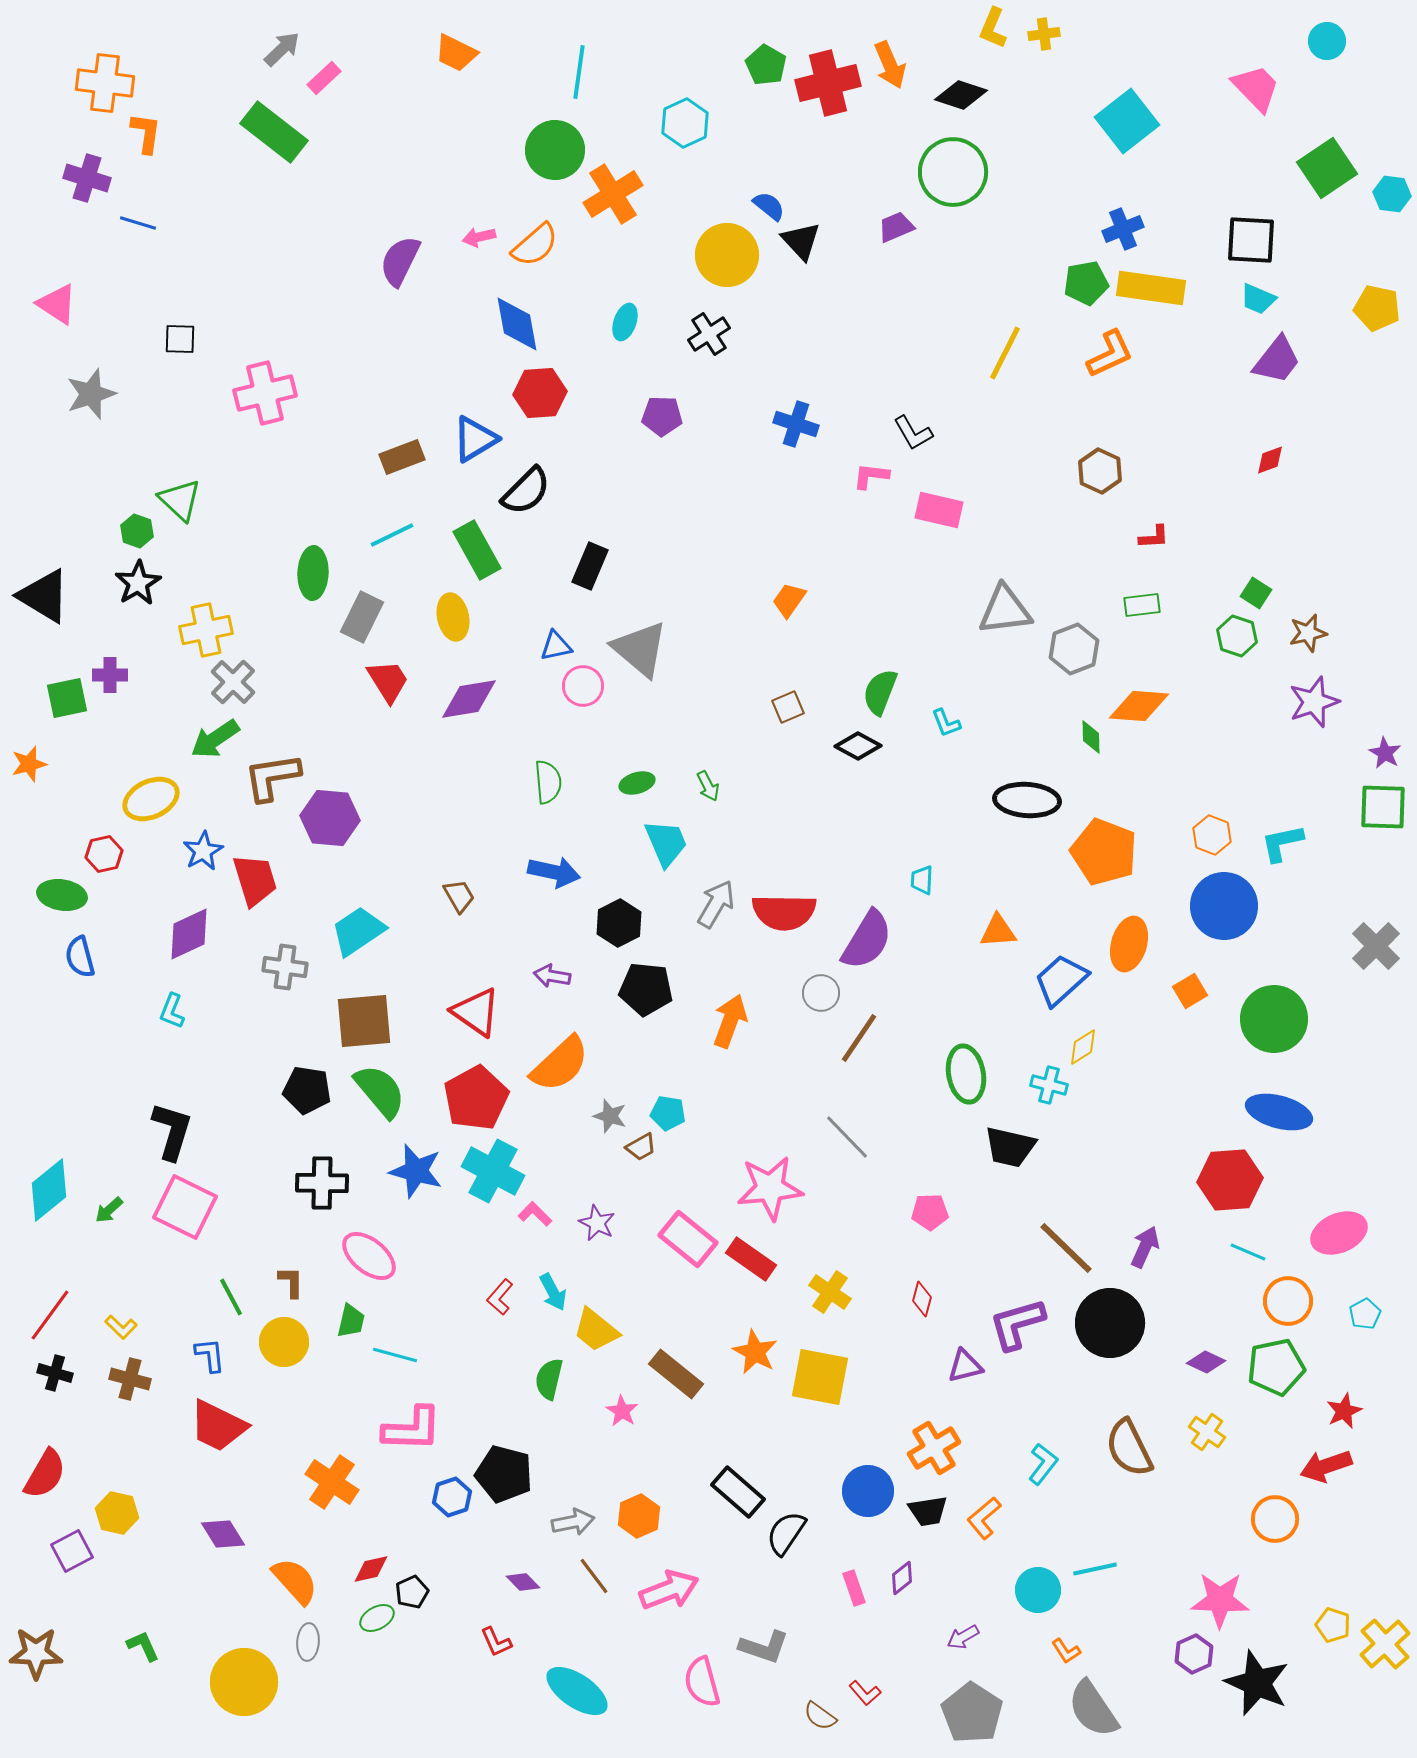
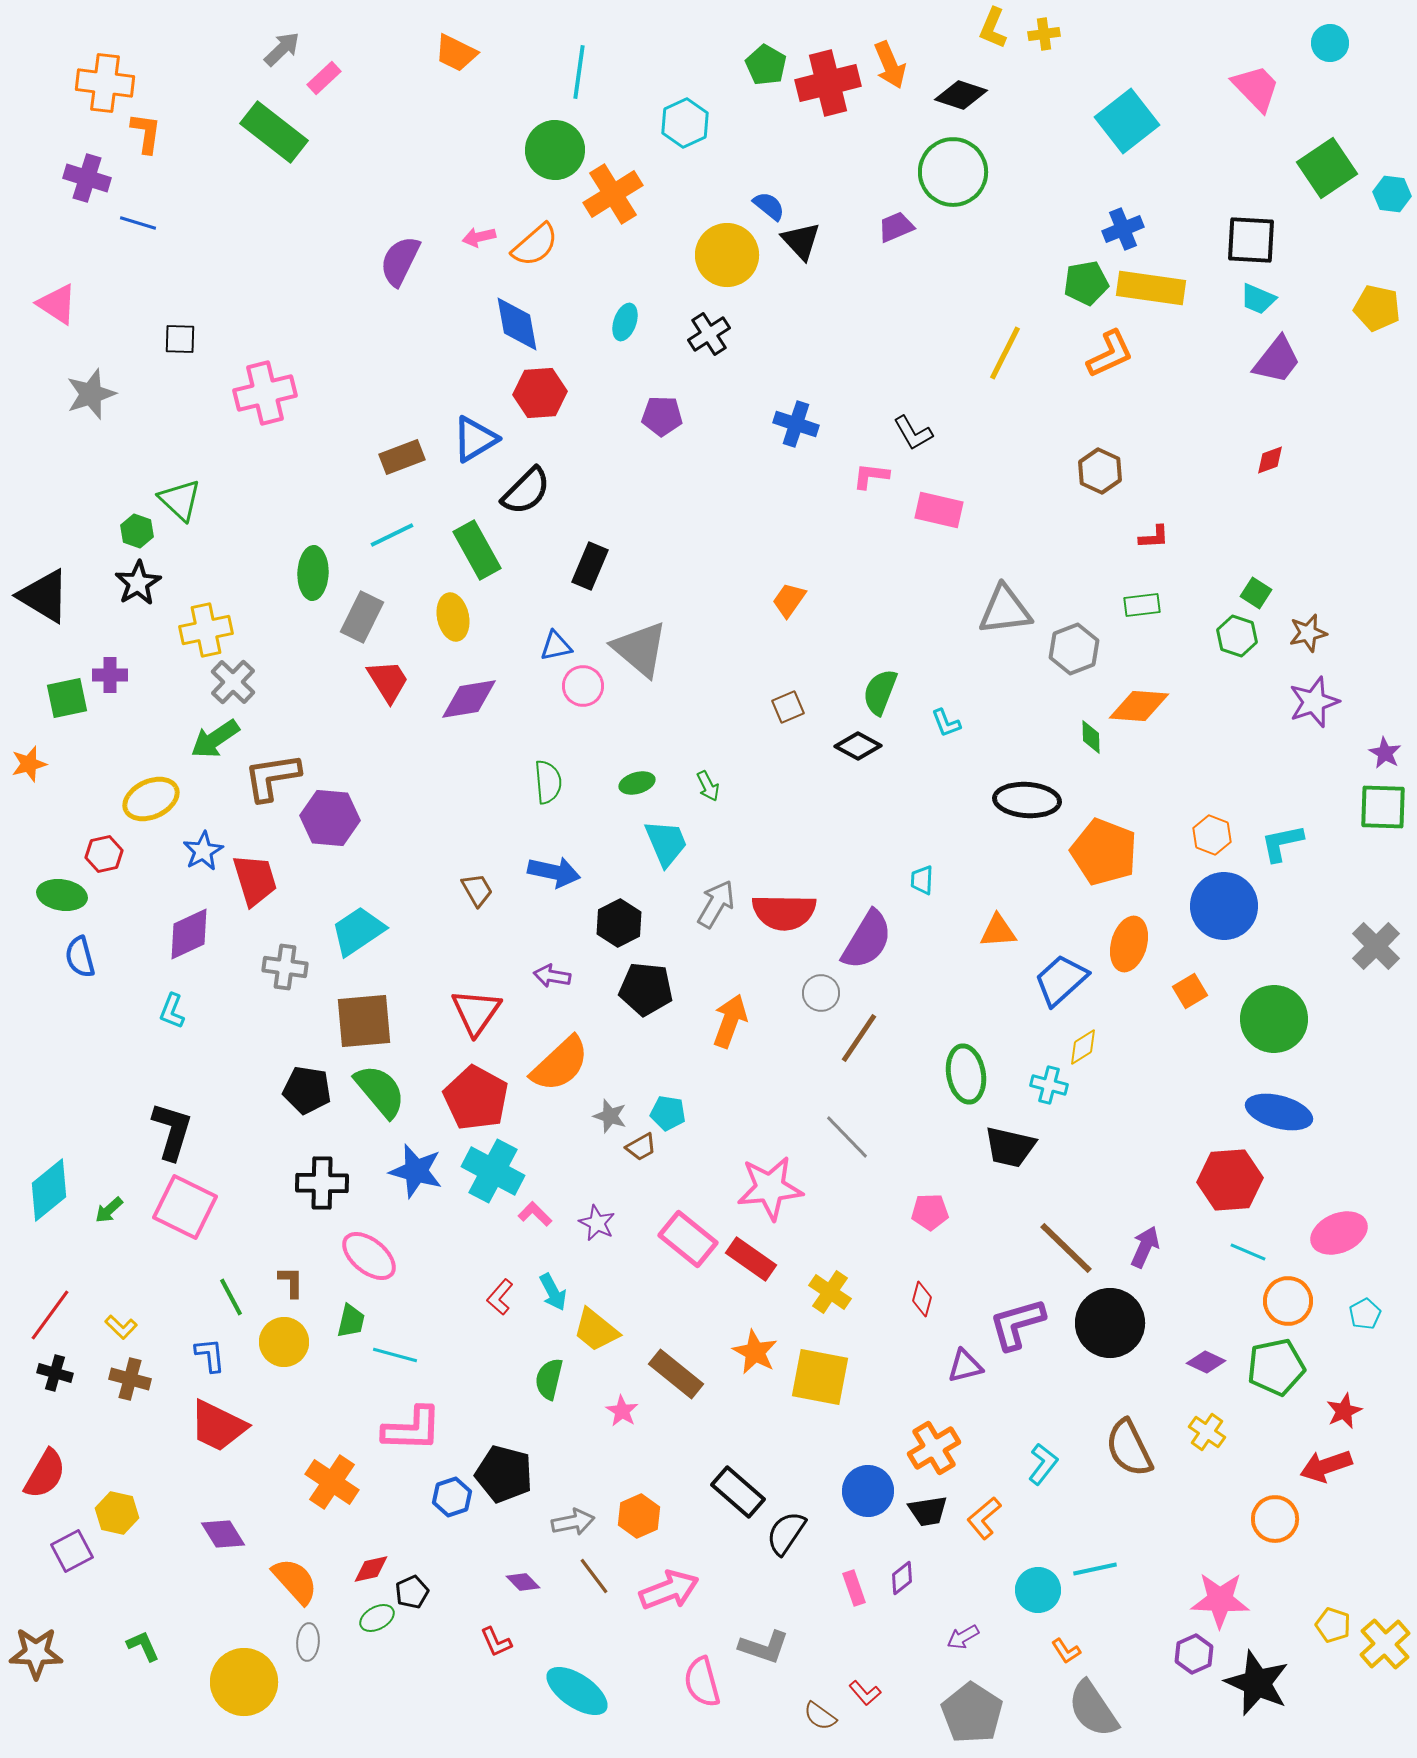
cyan circle at (1327, 41): moved 3 px right, 2 px down
brown trapezoid at (459, 896): moved 18 px right, 6 px up
red triangle at (476, 1012): rotated 30 degrees clockwise
red pentagon at (476, 1098): rotated 14 degrees counterclockwise
